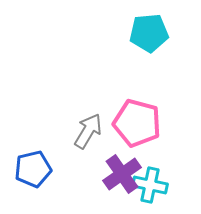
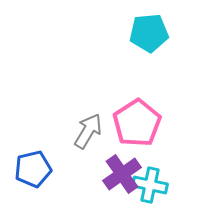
pink pentagon: rotated 24 degrees clockwise
